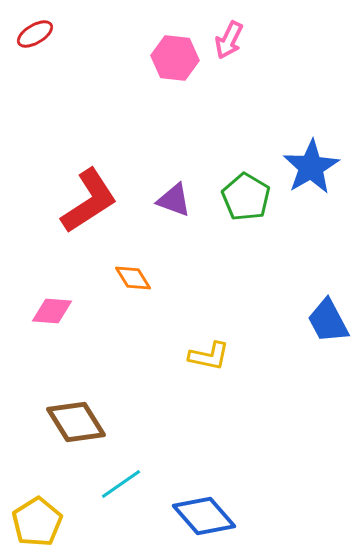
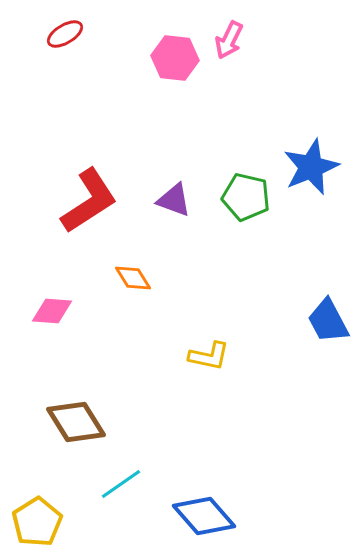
red ellipse: moved 30 px right
blue star: rotated 8 degrees clockwise
green pentagon: rotated 18 degrees counterclockwise
